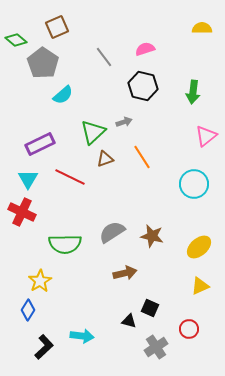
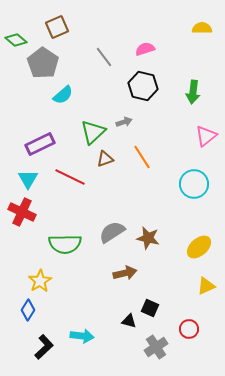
brown star: moved 4 px left, 2 px down
yellow triangle: moved 6 px right
